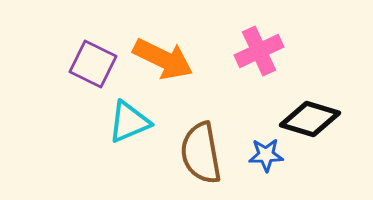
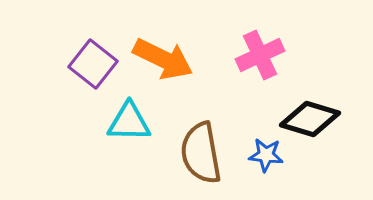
pink cross: moved 1 px right, 4 px down
purple square: rotated 12 degrees clockwise
cyan triangle: rotated 24 degrees clockwise
blue star: rotated 8 degrees clockwise
